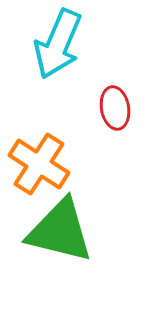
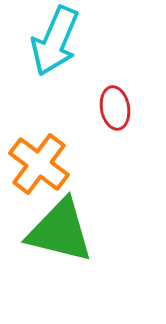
cyan arrow: moved 3 px left, 3 px up
orange cross: rotated 4 degrees clockwise
